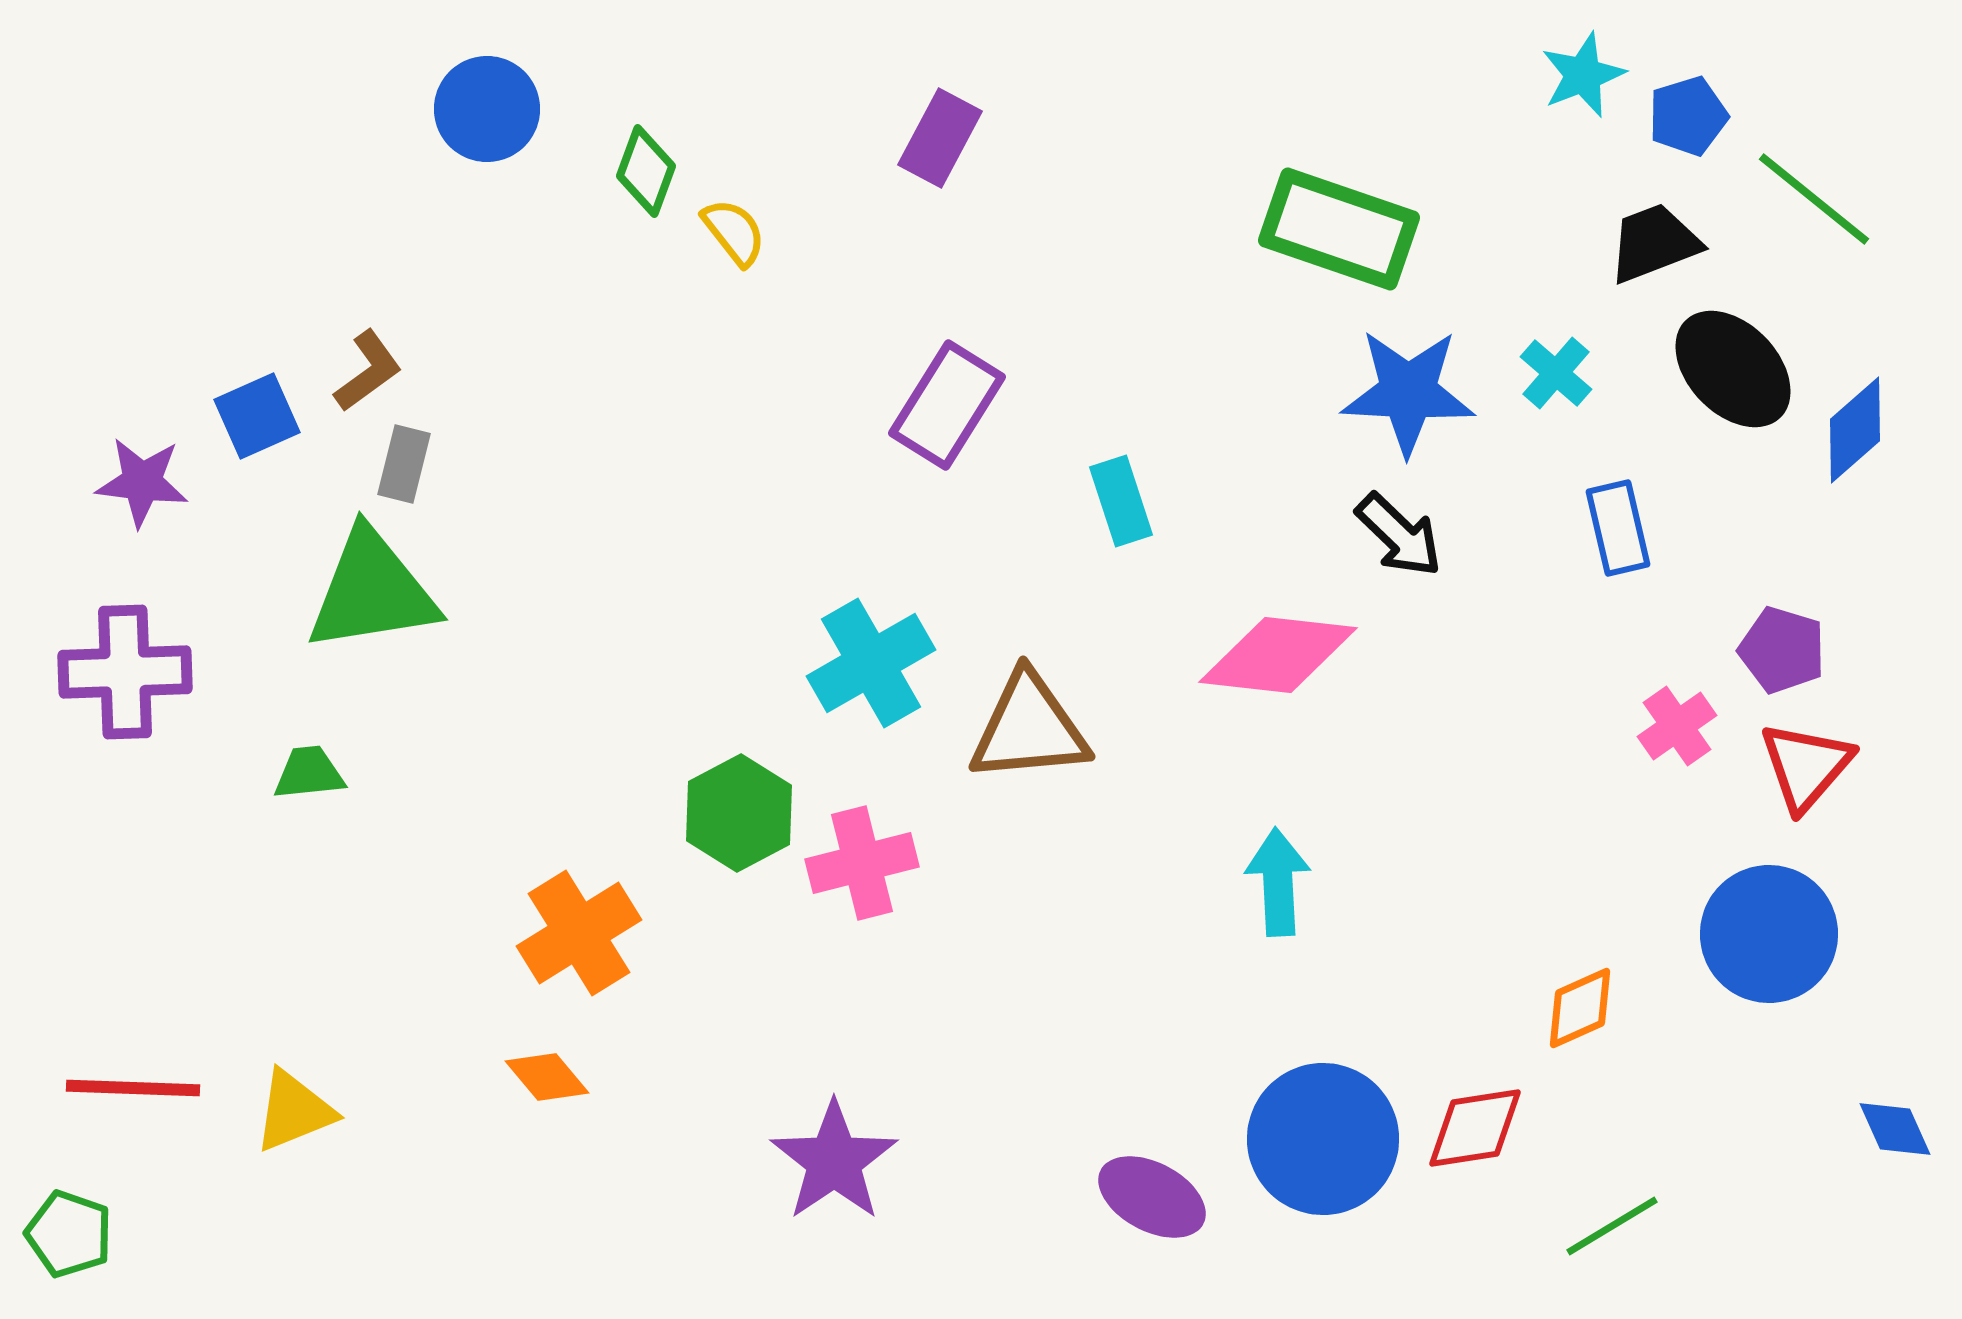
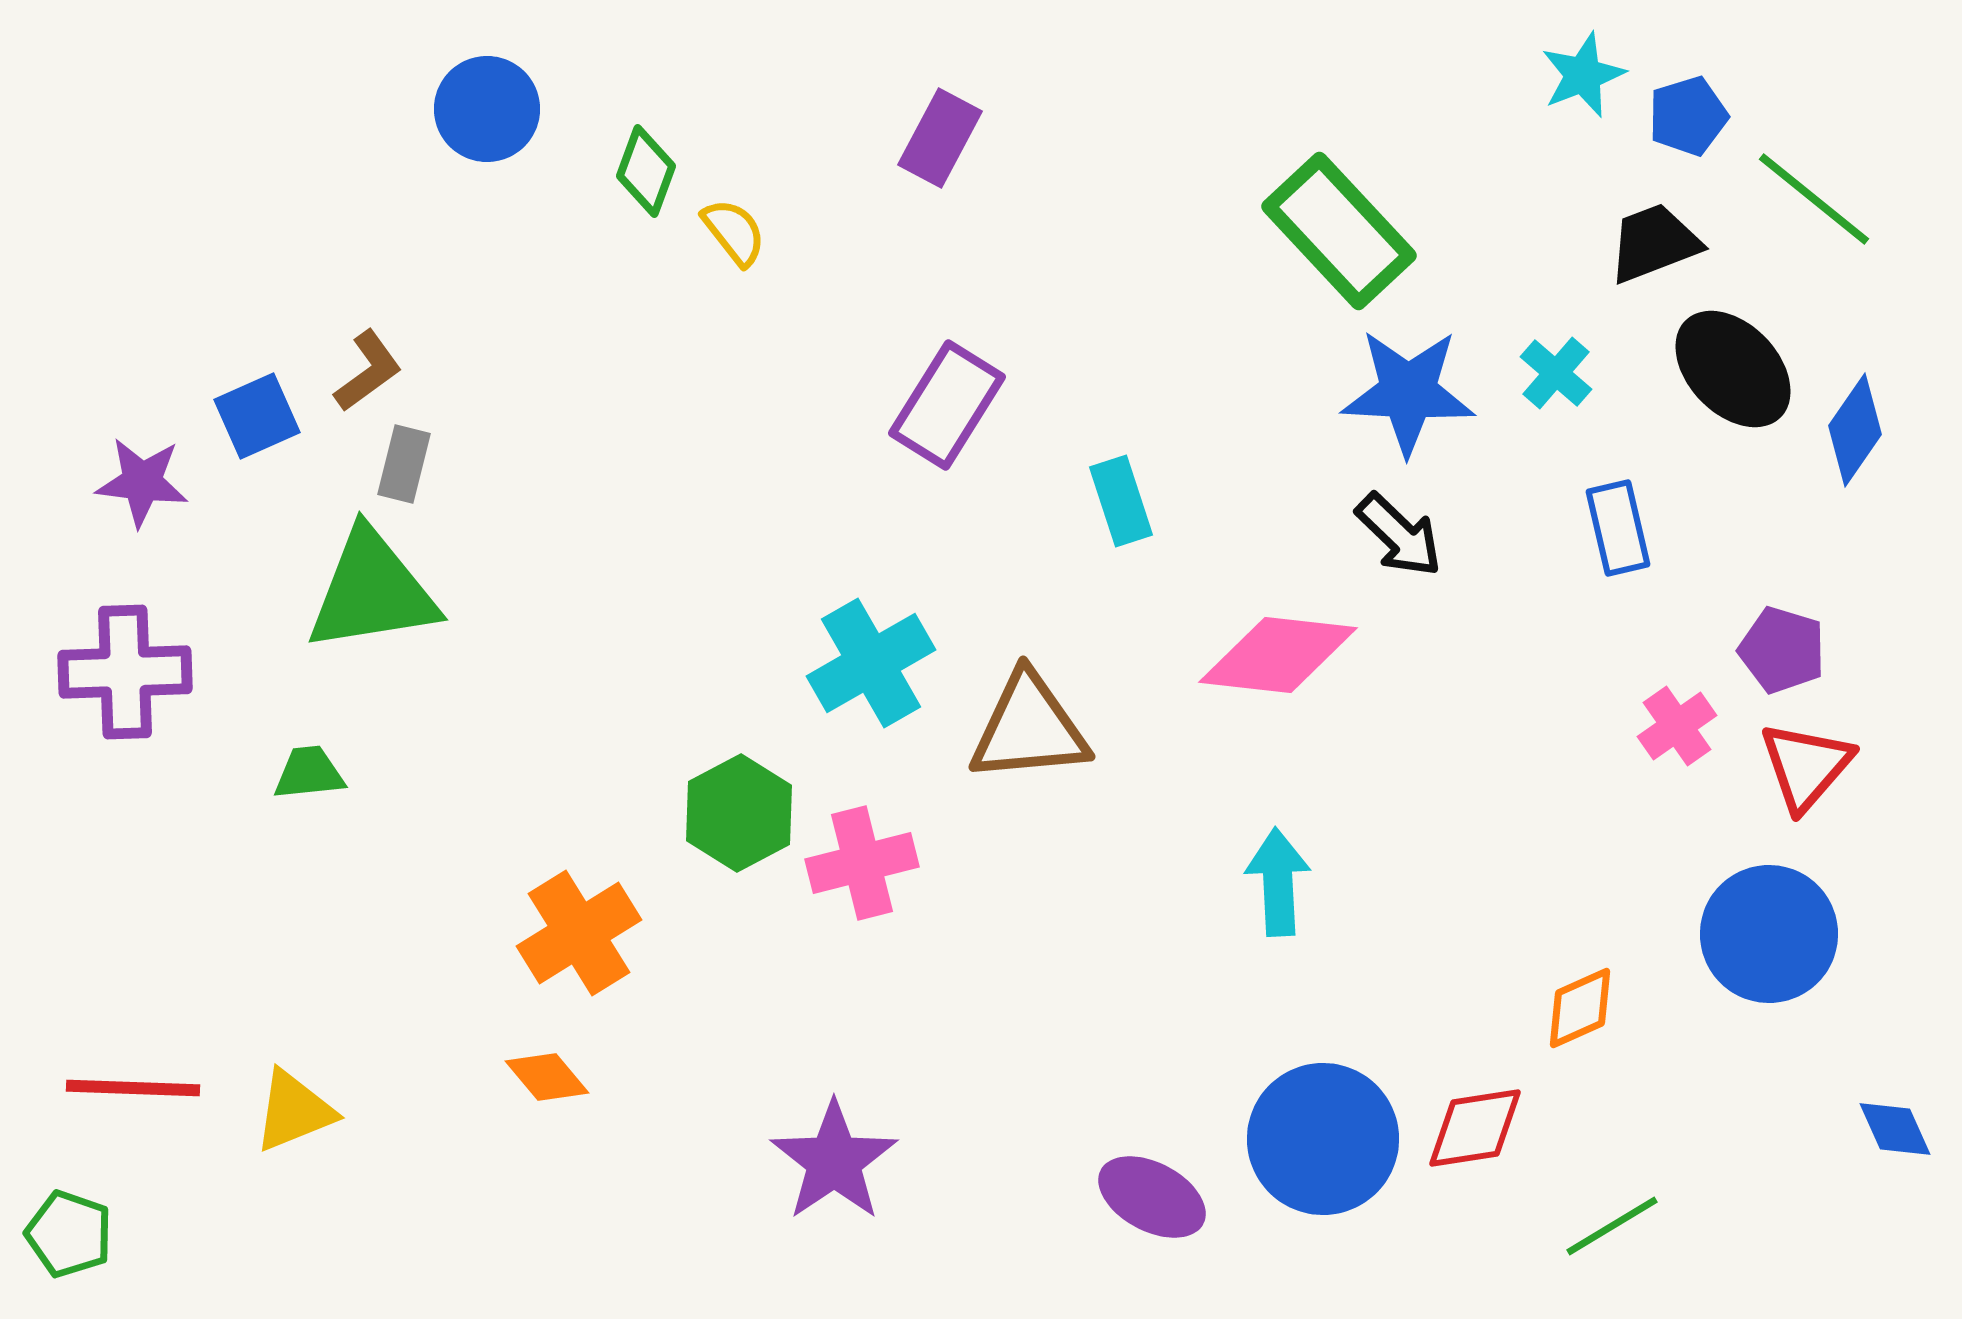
green rectangle at (1339, 229): moved 2 px down; rotated 28 degrees clockwise
blue diamond at (1855, 430): rotated 14 degrees counterclockwise
